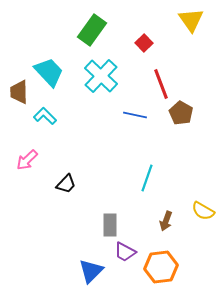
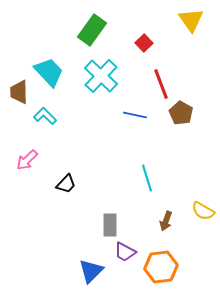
cyan line: rotated 36 degrees counterclockwise
